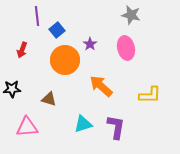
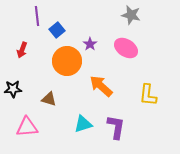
pink ellipse: rotated 45 degrees counterclockwise
orange circle: moved 2 px right, 1 px down
black star: moved 1 px right
yellow L-shape: moved 2 px left; rotated 95 degrees clockwise
